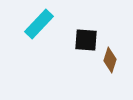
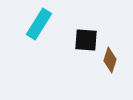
cyan rectangle: rotated 12 degrees counterclockwise
